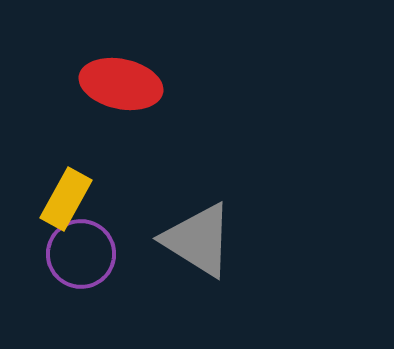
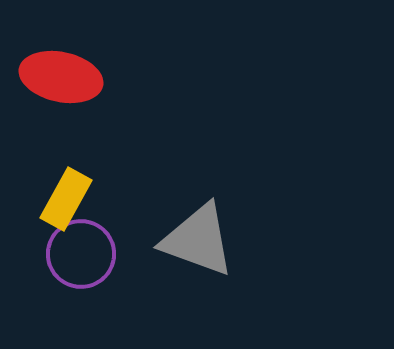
red ellipse: moved 60 px left, 7 px up
gray triangle: rotated 12 degrees counterclockwise
